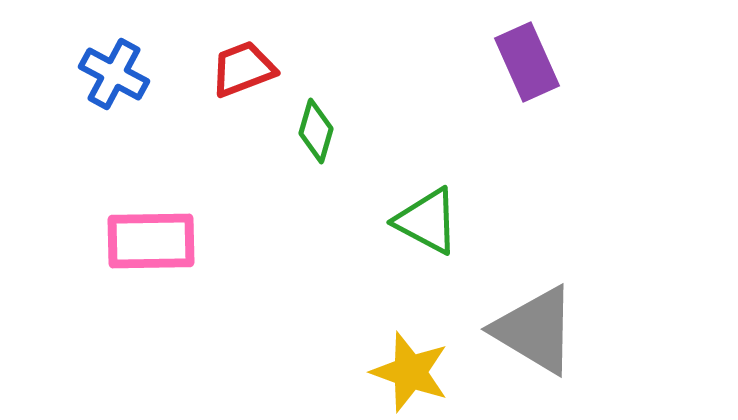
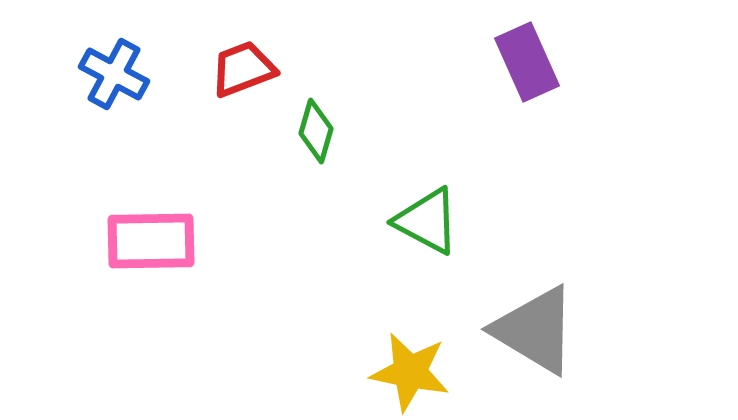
yellow star: rotated 8 degrees counterclockwise
